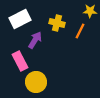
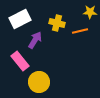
yellow star: moved 1 px down
orange line: rotated 49 degrees clockwise
pink rectangle: rotated 12 degrees counterclockwise
yellow circle: moved 3 px right
